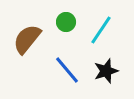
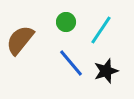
brown semicircle: moved 7 px left, 1 px down
blue line: moved 4 px right, 7 px up
